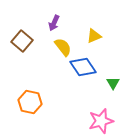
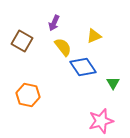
brown square: rotated 10 degrees counterclockwise
orange hexagon: moved 2 px left, 7 px up
